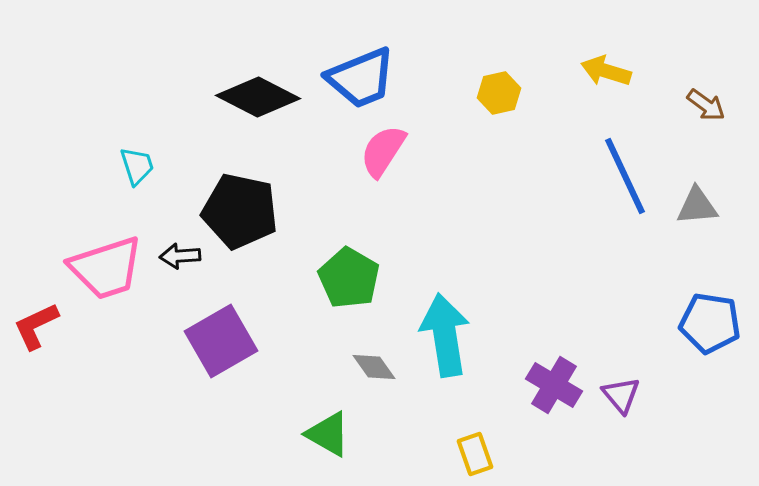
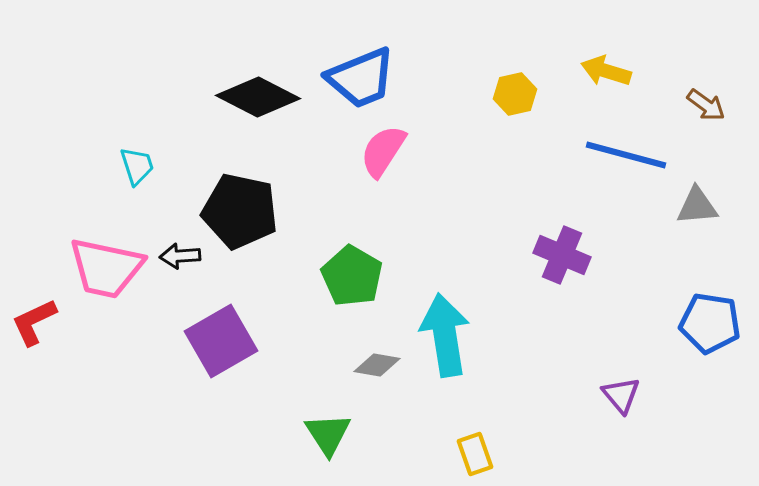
yellow hexagon: moved 16 px right, 1 px down
blue line: moved 1 px right, 21 px up; rotated 50 degrees counterclockwise
pink trapezoid: rotated 30 degrees clockwise
green pentagon: moved 3 px right, 2 px up
red L-shape: moved 2 px left, 4 px up
gray diamond: moved 3 px right, 2 px up; rotated 45 degrees counterclockwise
purple cross: moved 8 px right, 130 px up; rotated 8 degrees counterclockwise
green triangle: rotated 27 degrees clockwise
